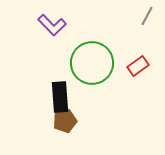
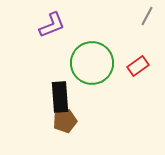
purple L-shape: rotated 68 degrees counterclockwise
